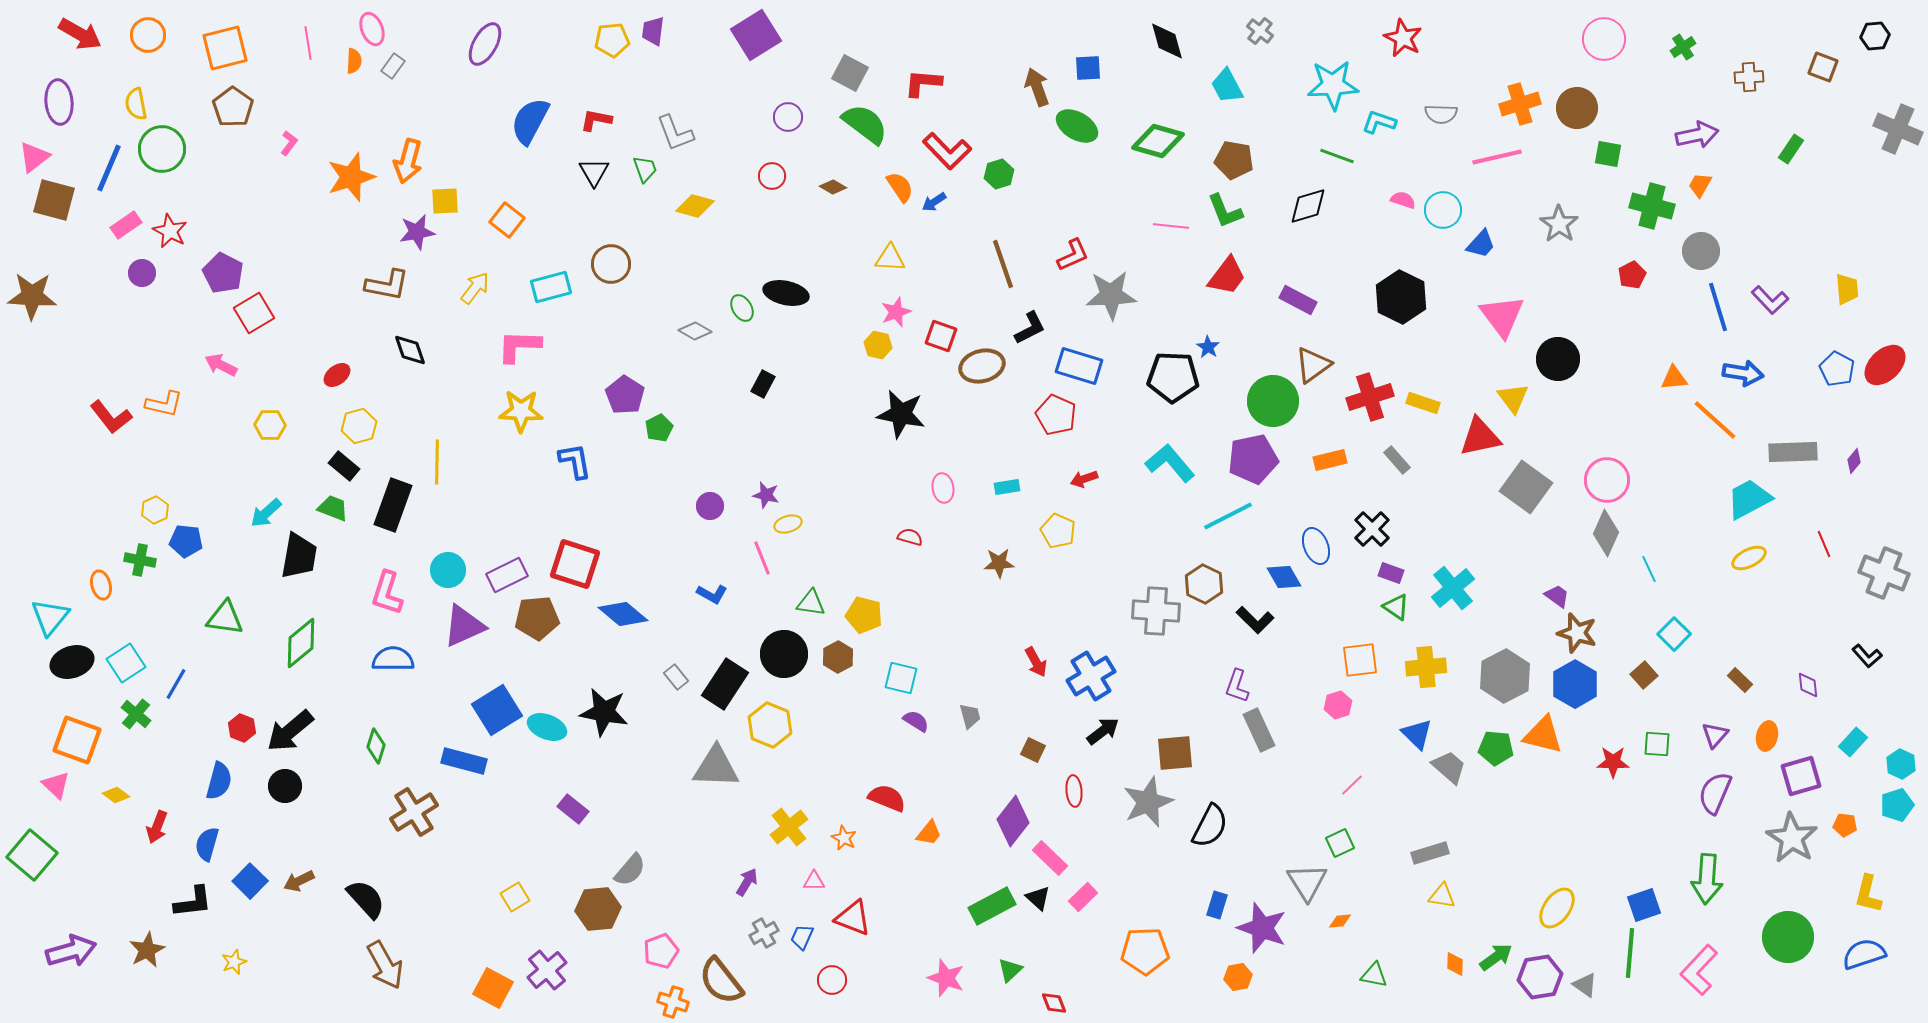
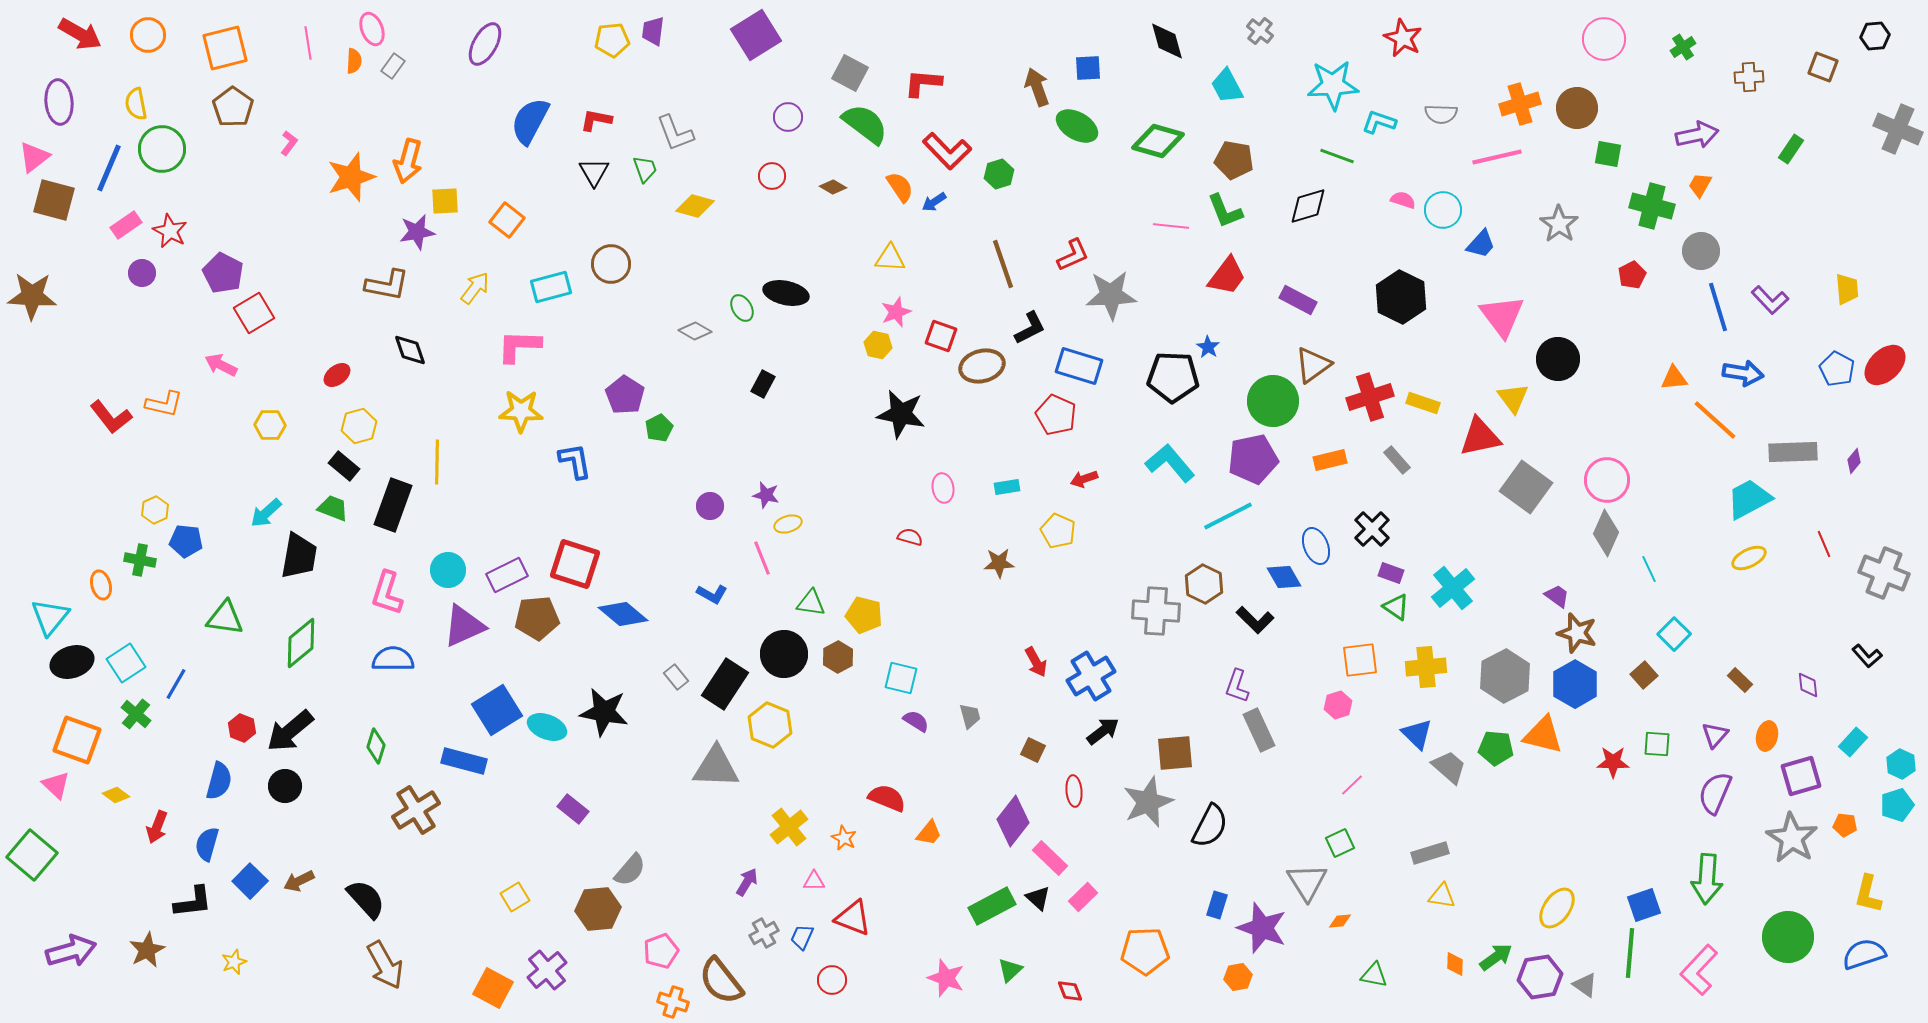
brown cross at (414, 812): moved 2 px right, 2 px up
red diamond at (1054, 1003): moved 16 px right, 12 px up
